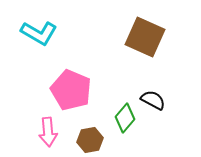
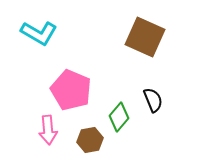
black semicircle: rotated 40 degrees clockwise
green diamond: moved 6 px left, 1 px up
pink arrow: moved 2 px up
